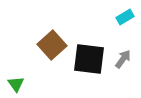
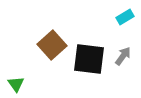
gray arrow: moved 3 px up
